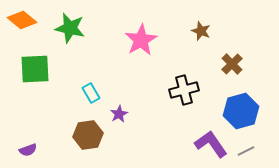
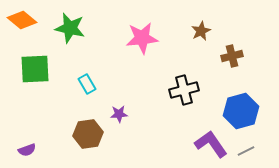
brown star: rotated 24 degrees clockwise
pink star: moved 1 px right, 2 px up; rotated 24 degrees clockwise
brown cross: moved 8 px up; rotated 30 degrees clockwise
cyan rectangle: moved 4 px left, 9 px up
purple star: rotated 24 degrees clockwise
brown hexagon: moved 1 px up
purple semicircle: moved 1 px left
